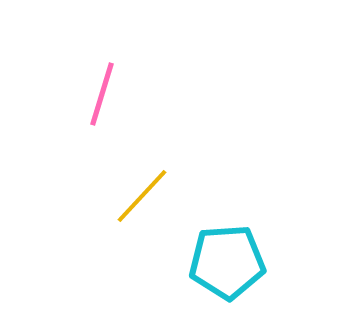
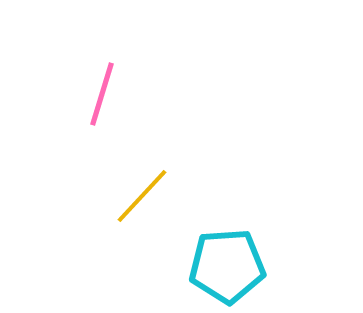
cyan pentagon: moved 4 px down
